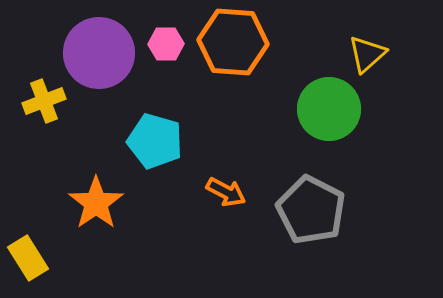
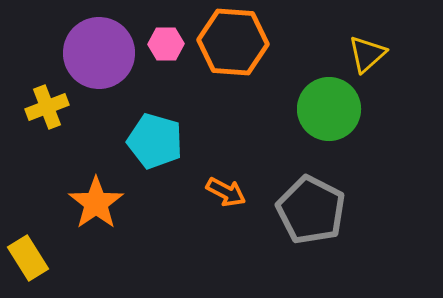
yellow cross: moved 3 px right, 6 px down
